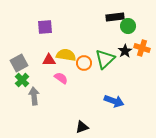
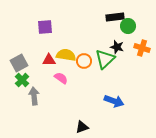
black star: moved 8 px left, 4 px up; rotated 24 degrees counterclockwise
orange circle: moved 2 px up
